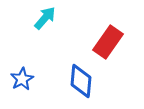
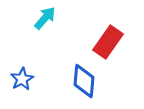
blue diamond: moved 3 px right
